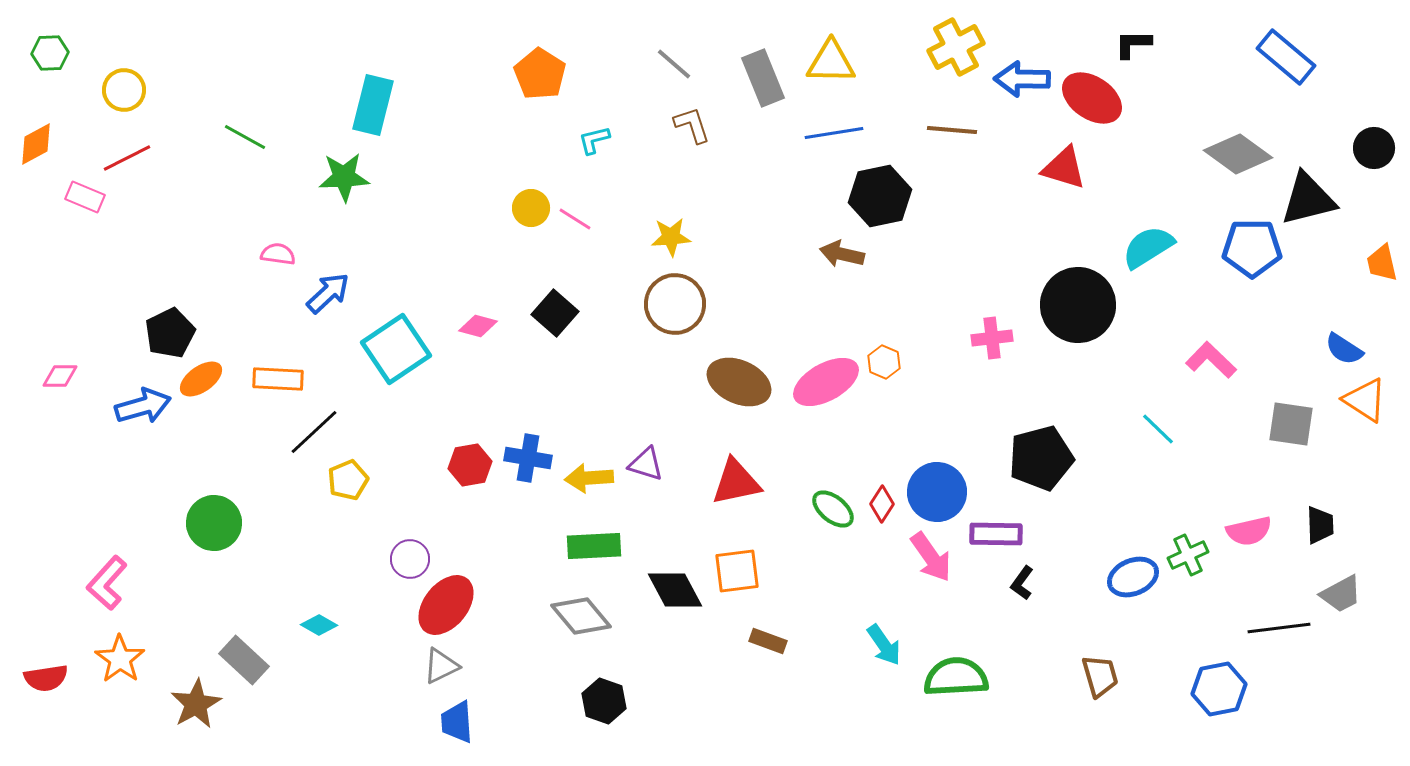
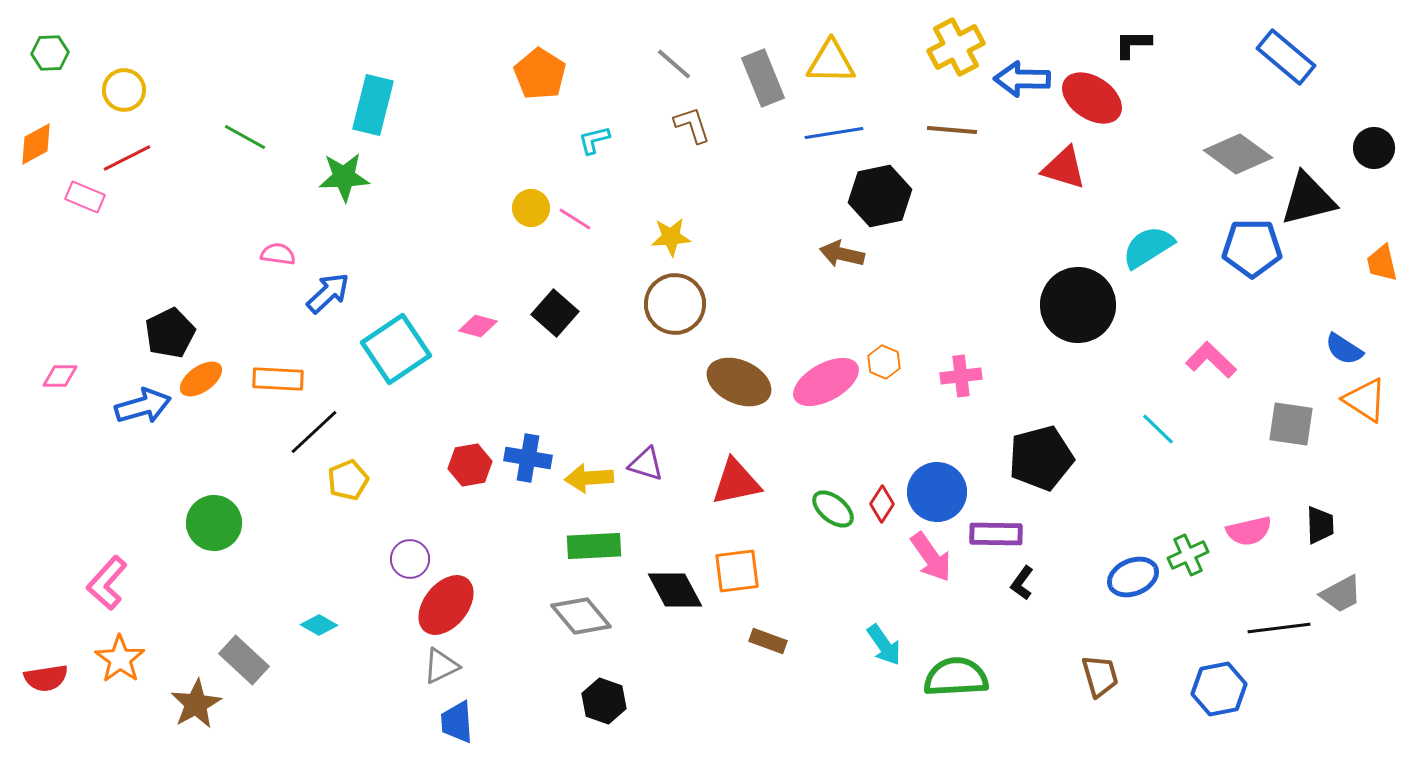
pink cross at (992, 338): moved 31 px left, 38 px down
